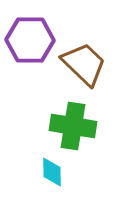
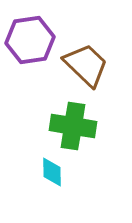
purple hexagon: rotated 9 degrees counterclockwise
brown trapezoid: moved 2 px right, 1 px down
